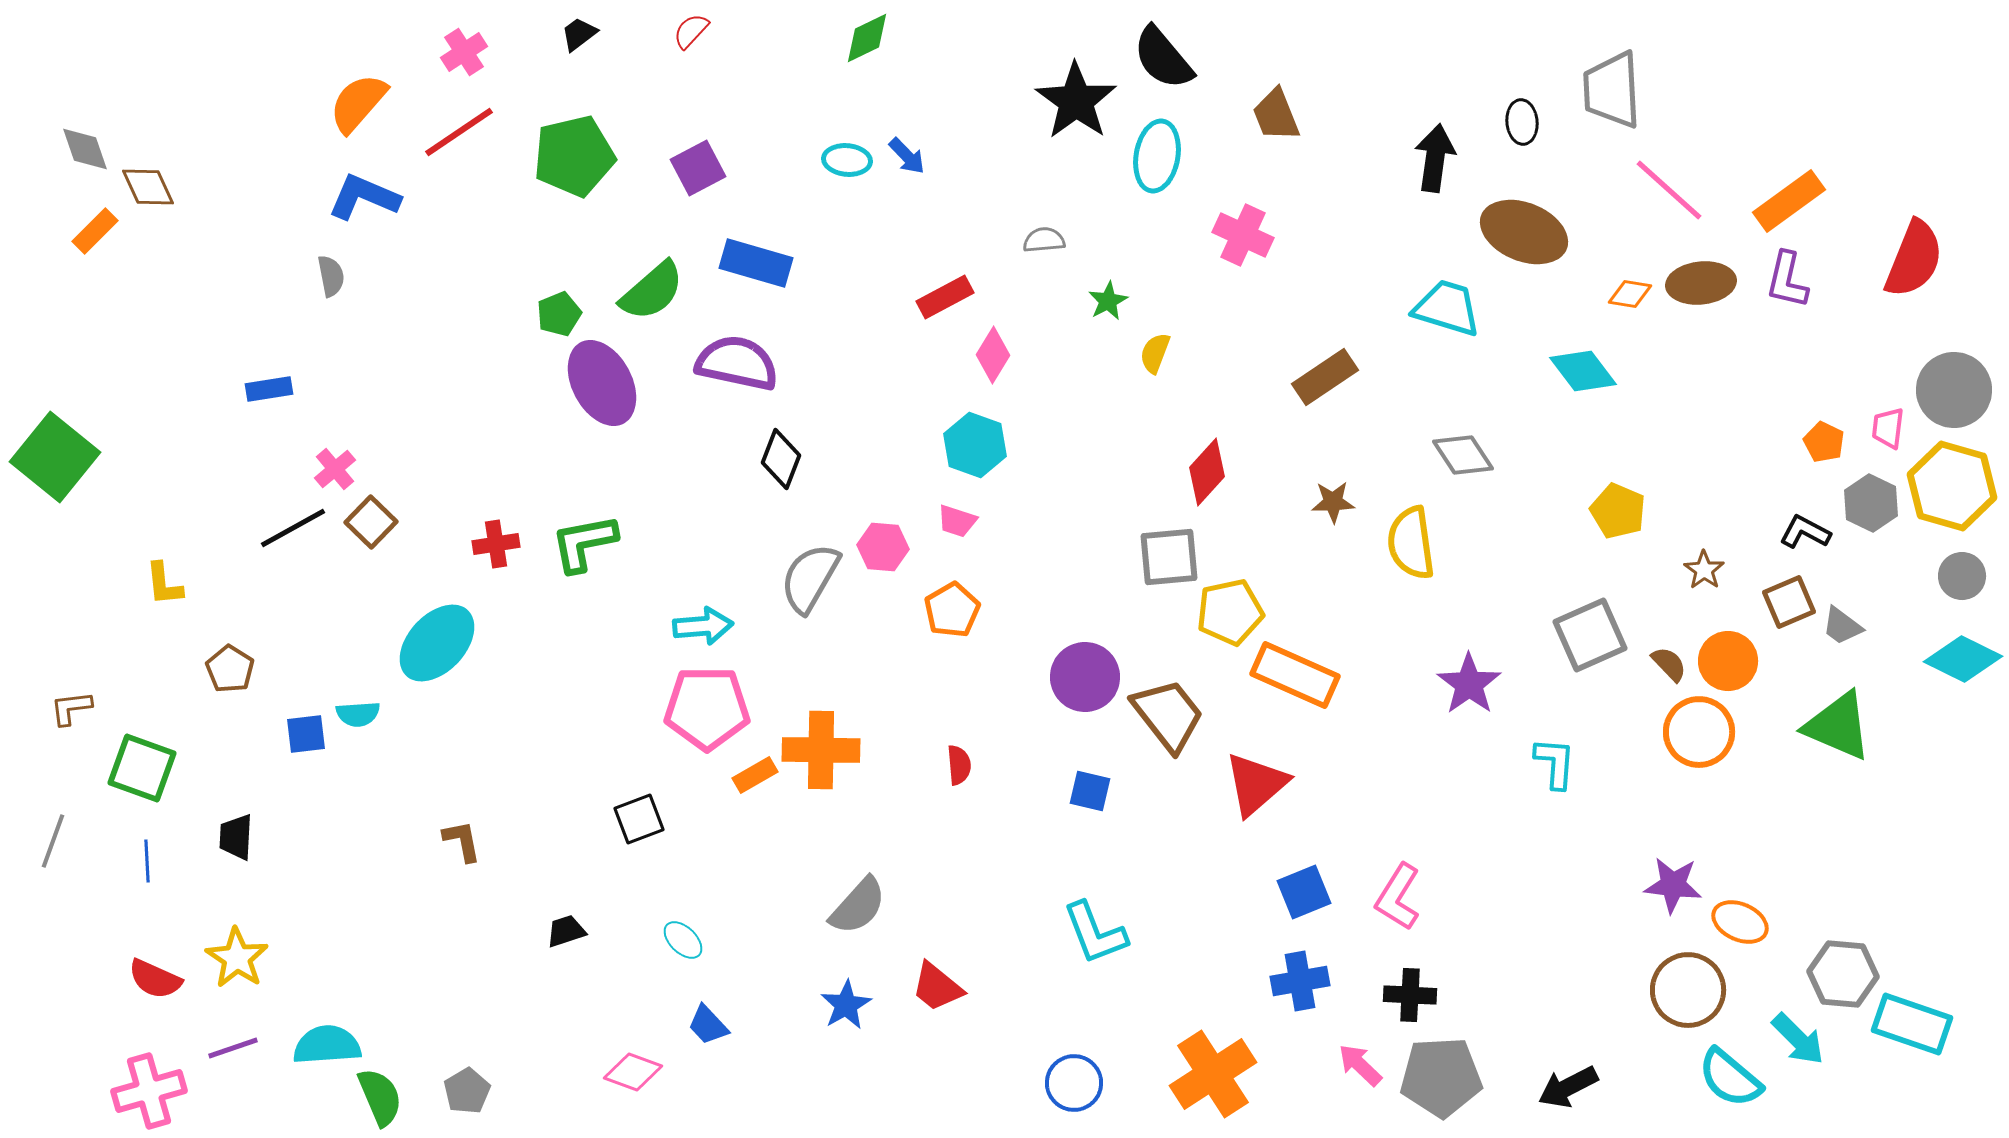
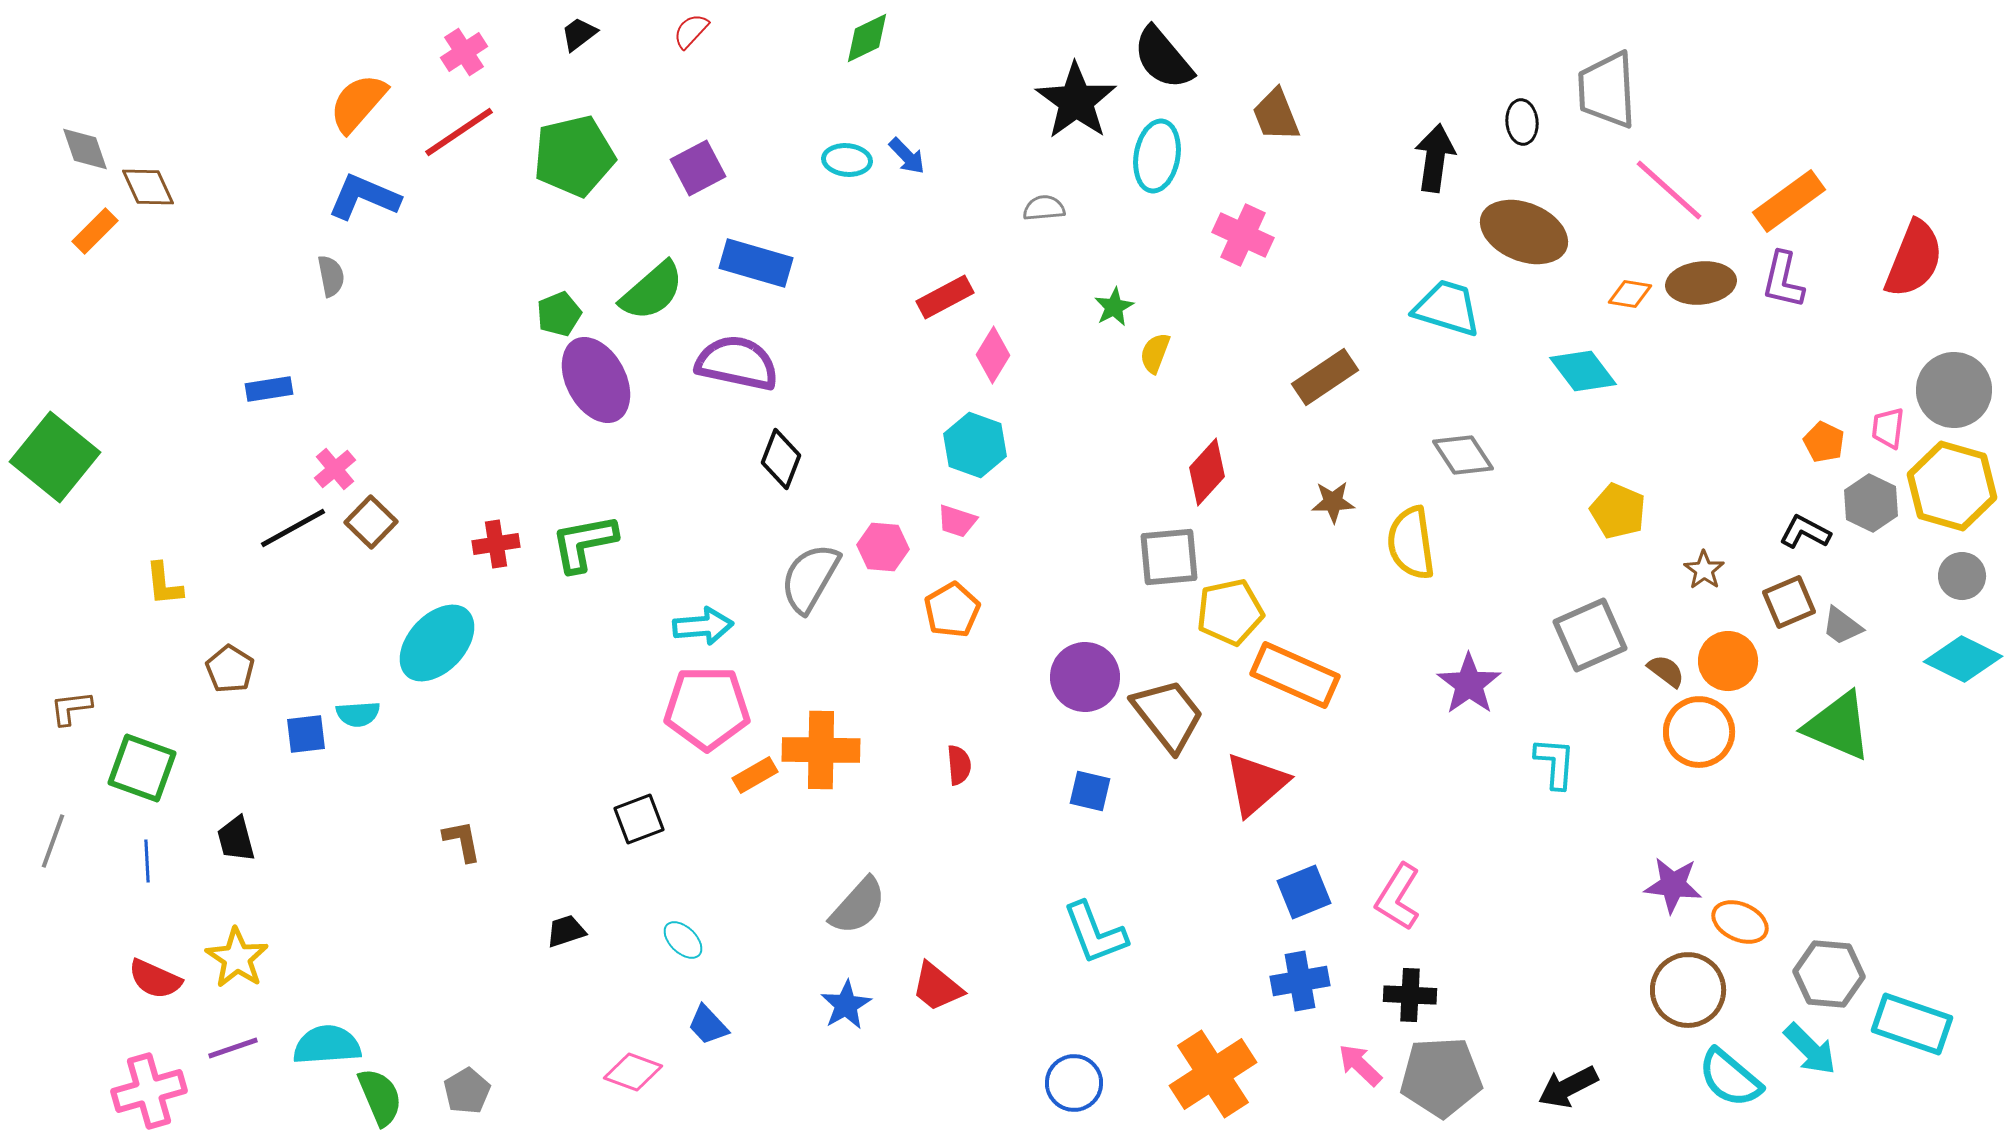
gray trapezoid at (1612, 90): moved 5 px left
gray semicircle at (1044, 240): moved 32 px up
purple L-shape at (1787, 280): moved 4 px left
green star at (1108, 301): moved 6 px right, 6 px down
purple ellipse at (602, 383): moved 6 px left, 3 px up
brown semicircle at (1669, 664): moved 3 px left, 7 px down; rotated 9 degrees counterclockwise
black trapezoid at (236, 837): moved 2 px down; rotated 18 degrees counterclockwise
gray hexagon at (1843, 974): moved 14 px left
cyan arrow at (1798, 1039): moved 12 px right, 10 px down
